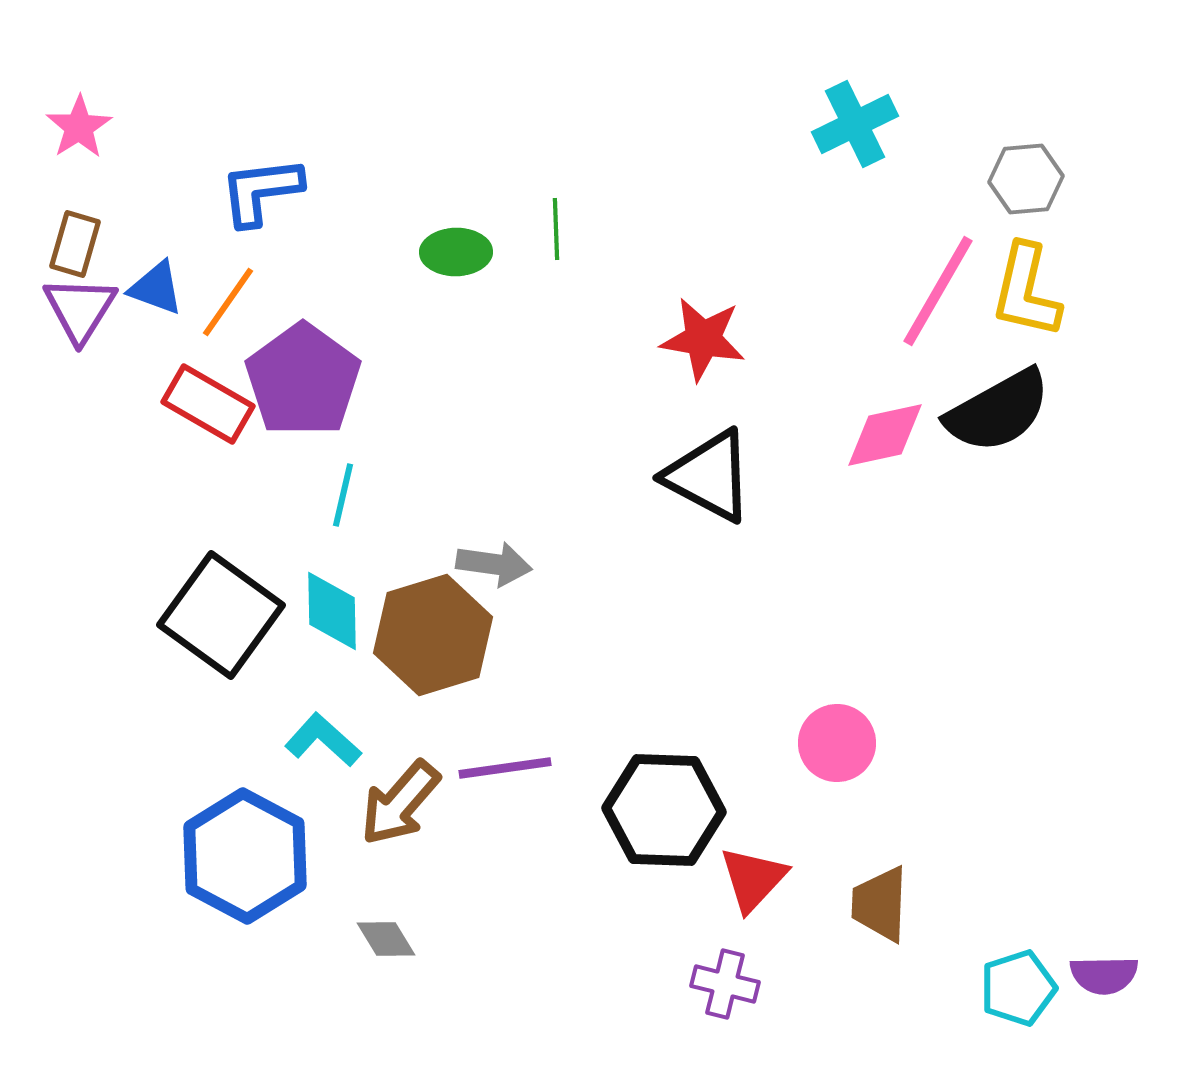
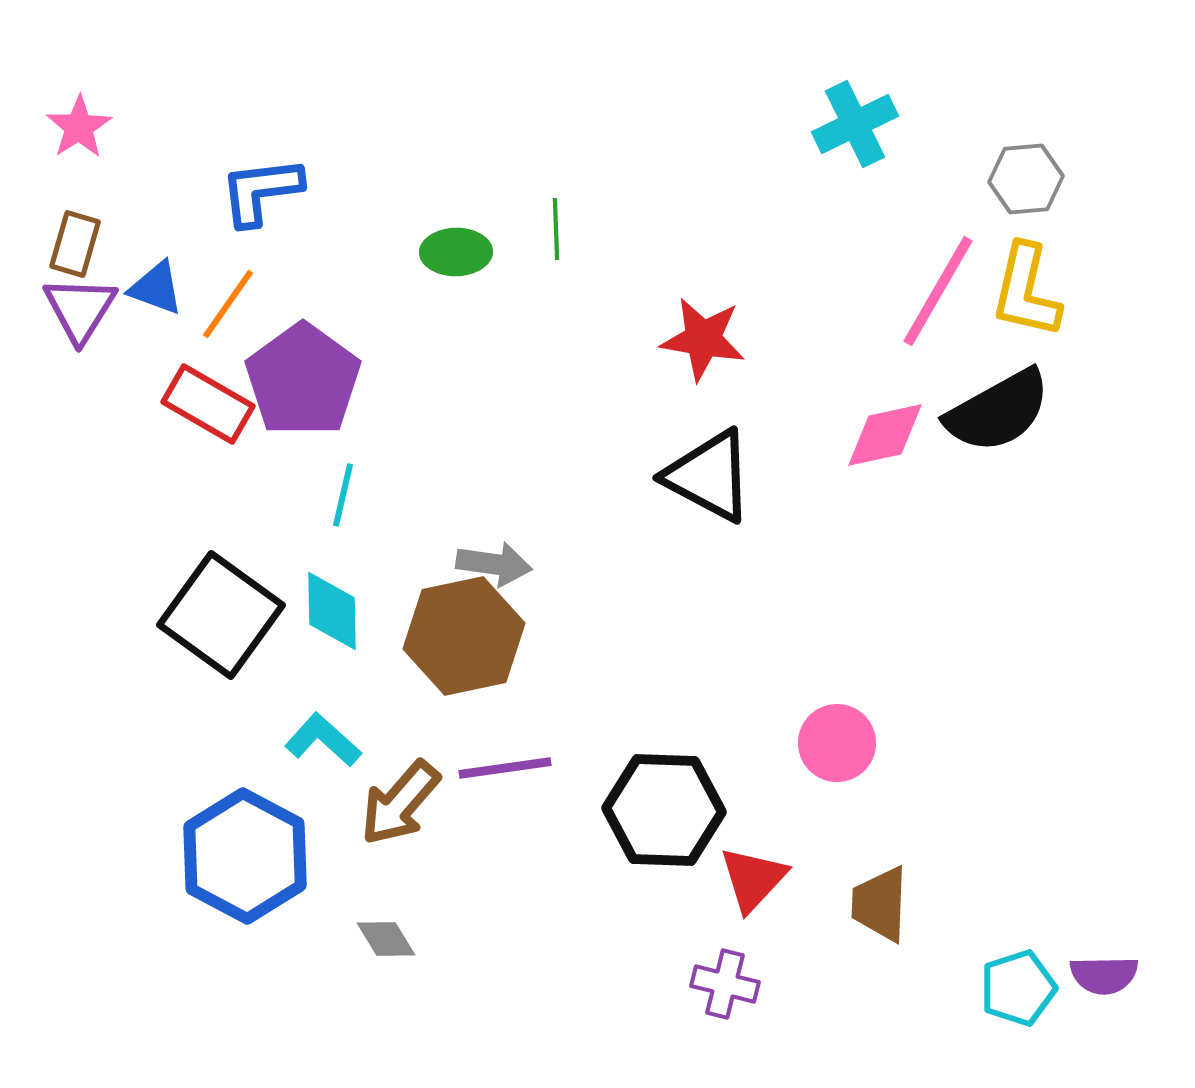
orange line: moved 2 px down
brown hexagon: moved 31 px right, 1 px down; rotated 5 degrees clockwise
